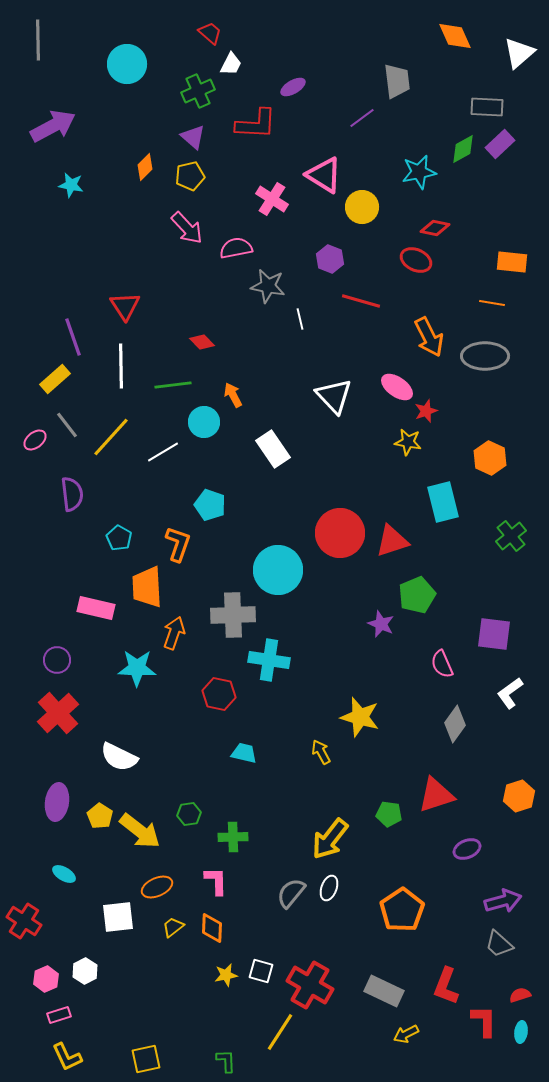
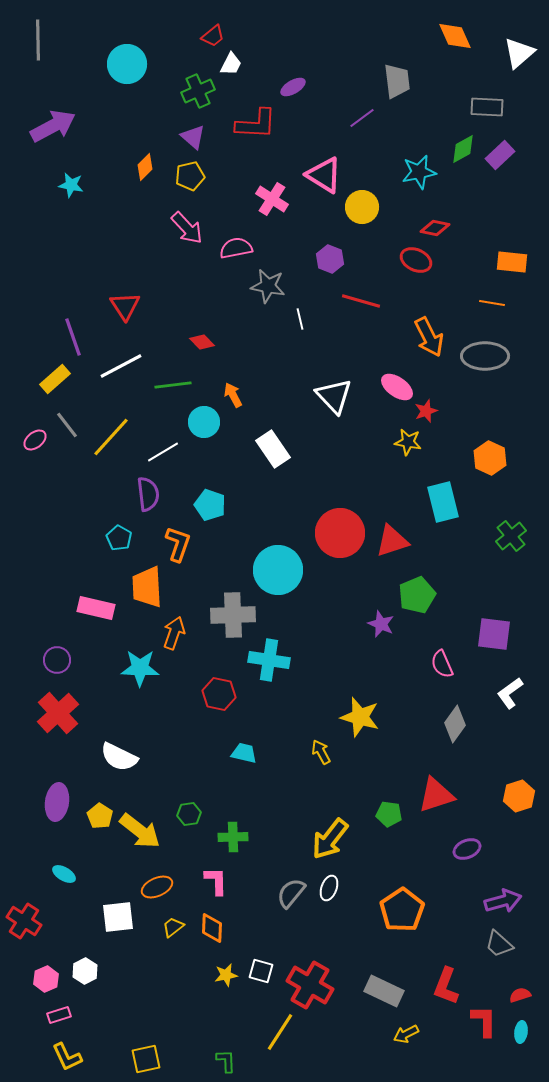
red trapezoid at (210, 33): moved 3 px right, 3 px down; rotated 100 degrees clockwise
purple rectangle at (500, 144): moved 11 px down
white line at (121, 366): rotated 63 degrees clockwise
purple semicircle at (72, 494): moved 76 px right
cyan star at (137, 668): moved 3 px right
